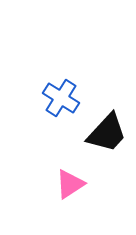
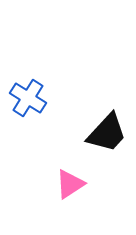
blue cross: moved 33 px left
